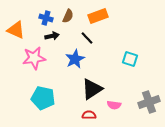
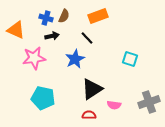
brown semicircle: moved 4 px left
